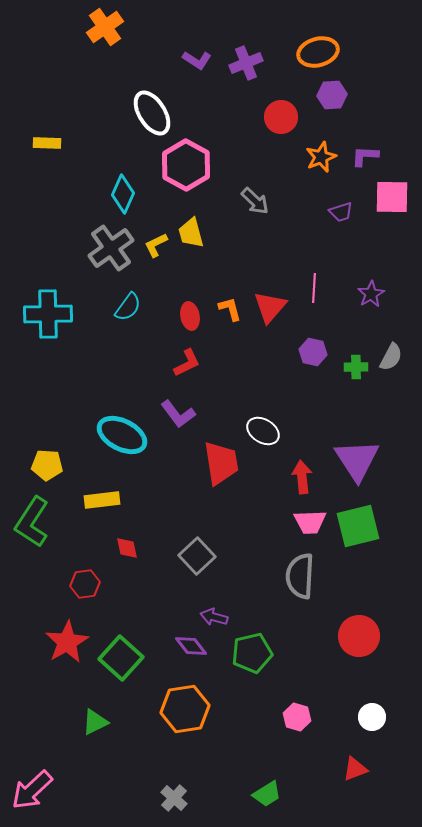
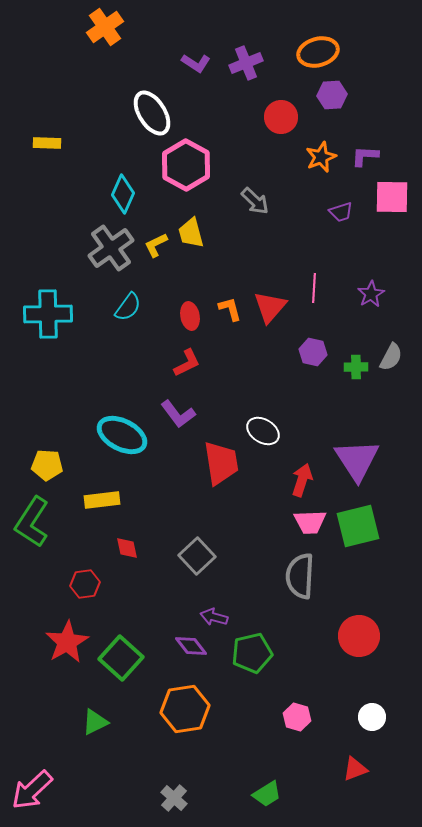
purple L-shape at (197, 60): moved 1 px left, 3 px down
red arrow at (302, 477): moved 3 px down; rotated 24 degrees clockwise
